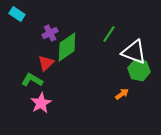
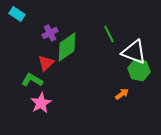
green line: rotated 60 degrees counterclockwise
